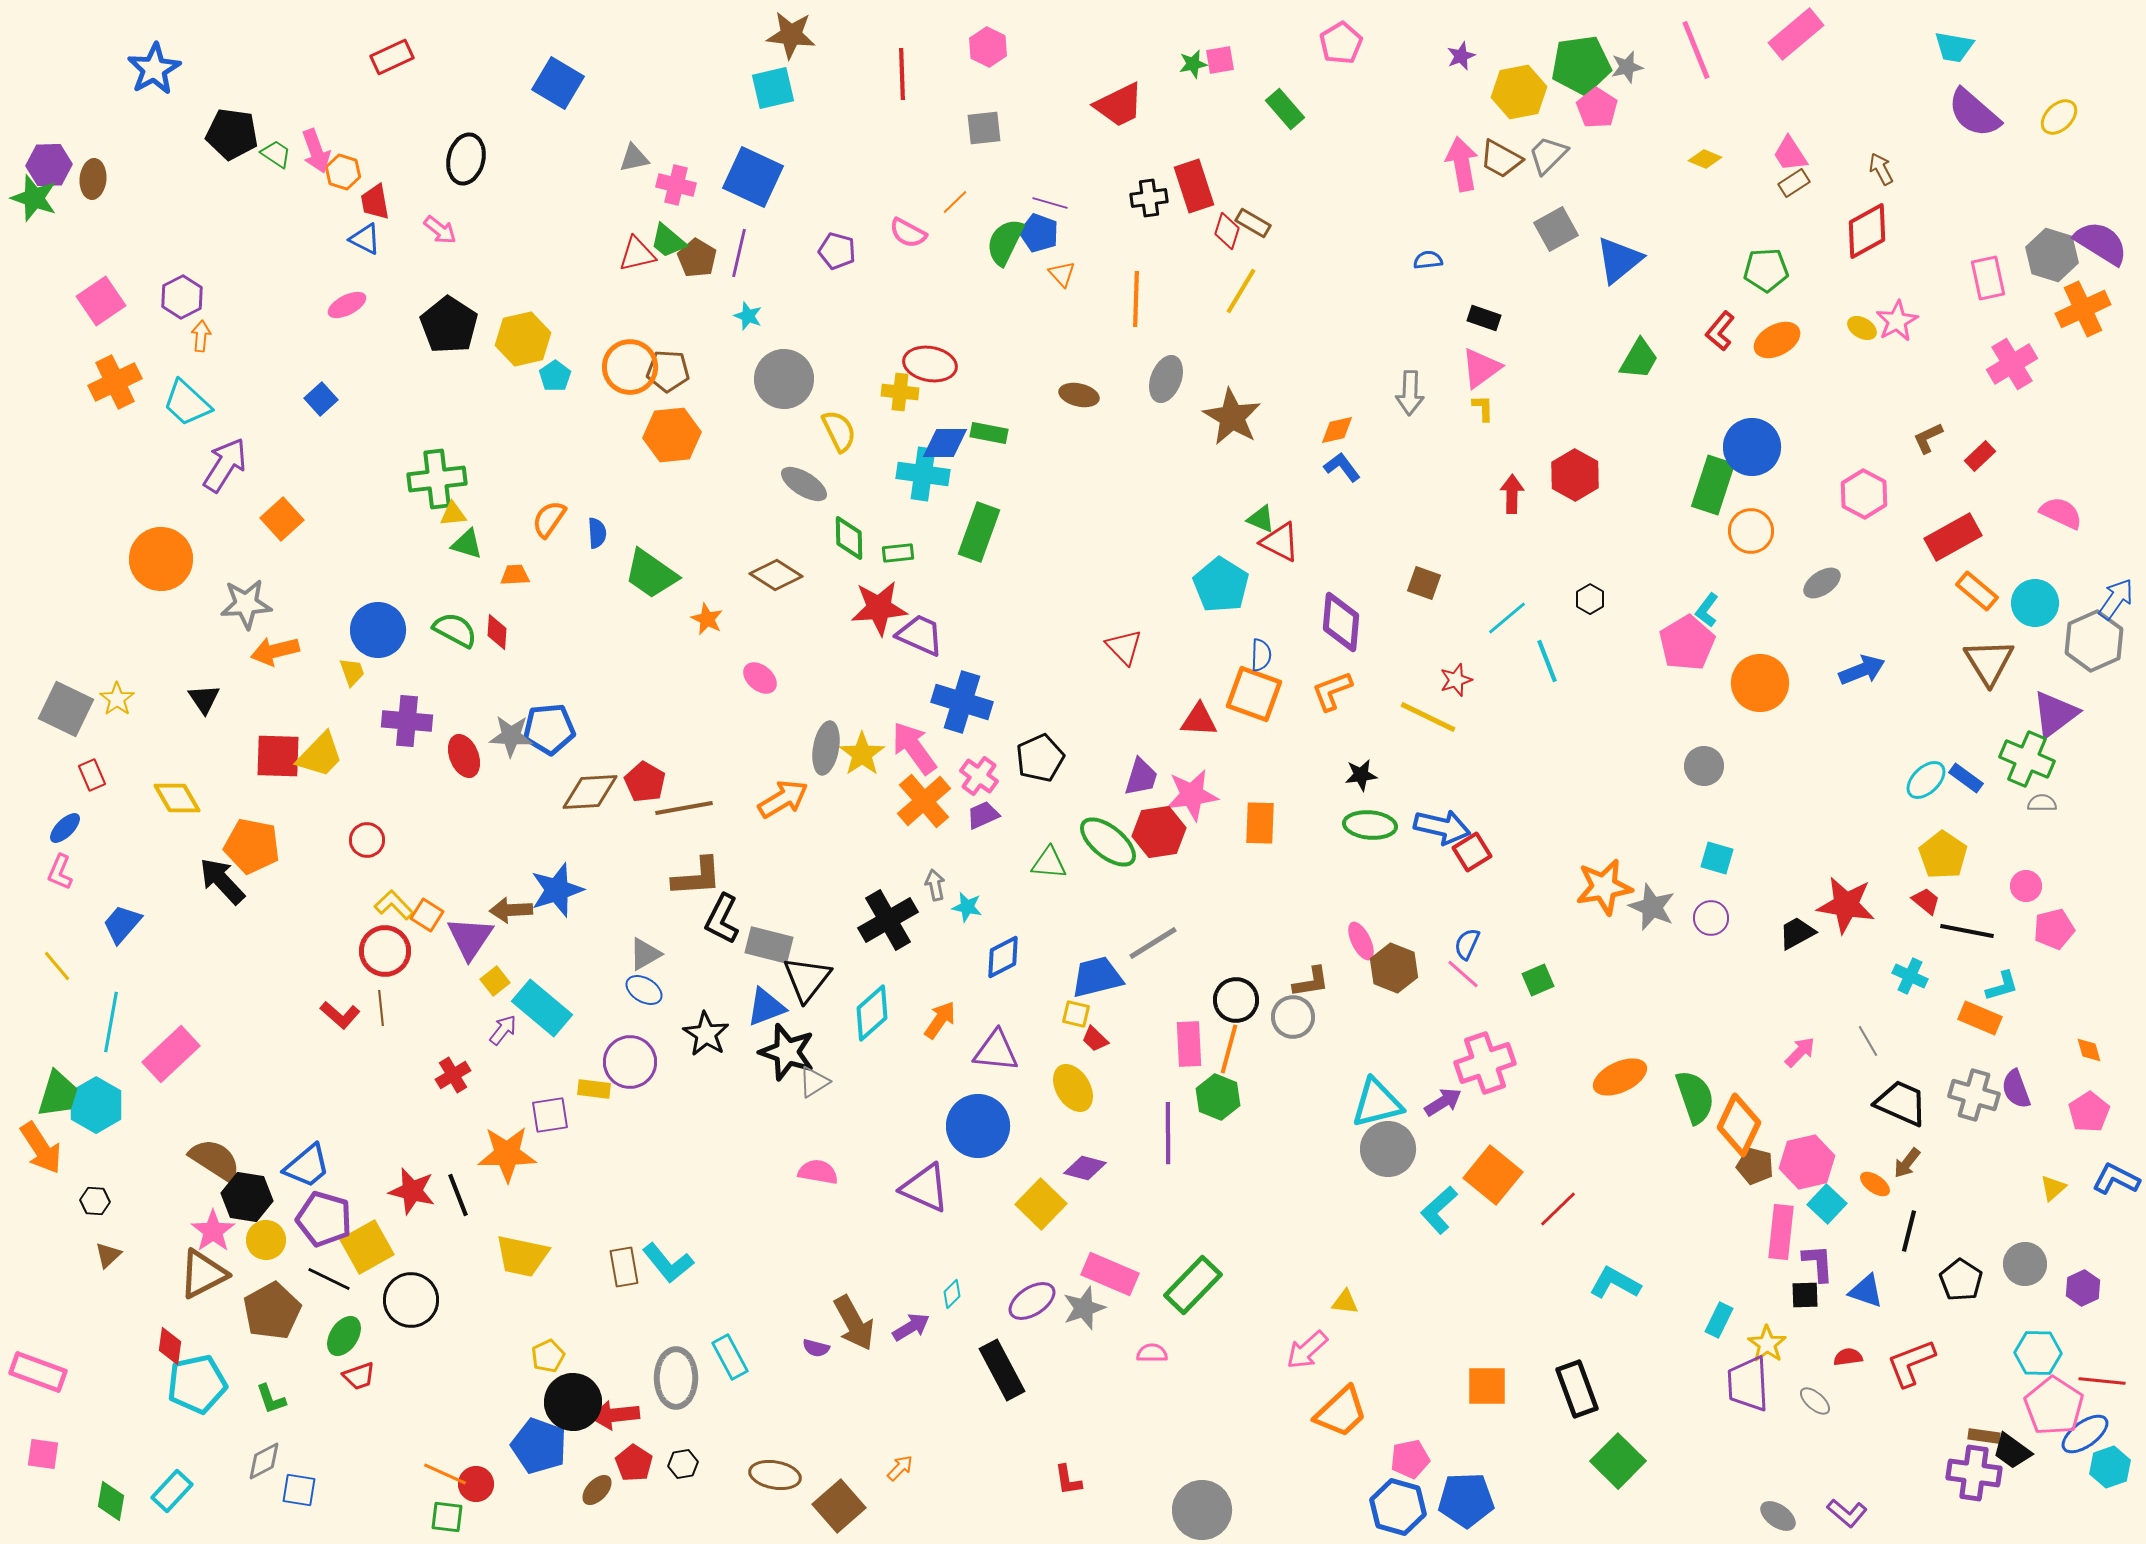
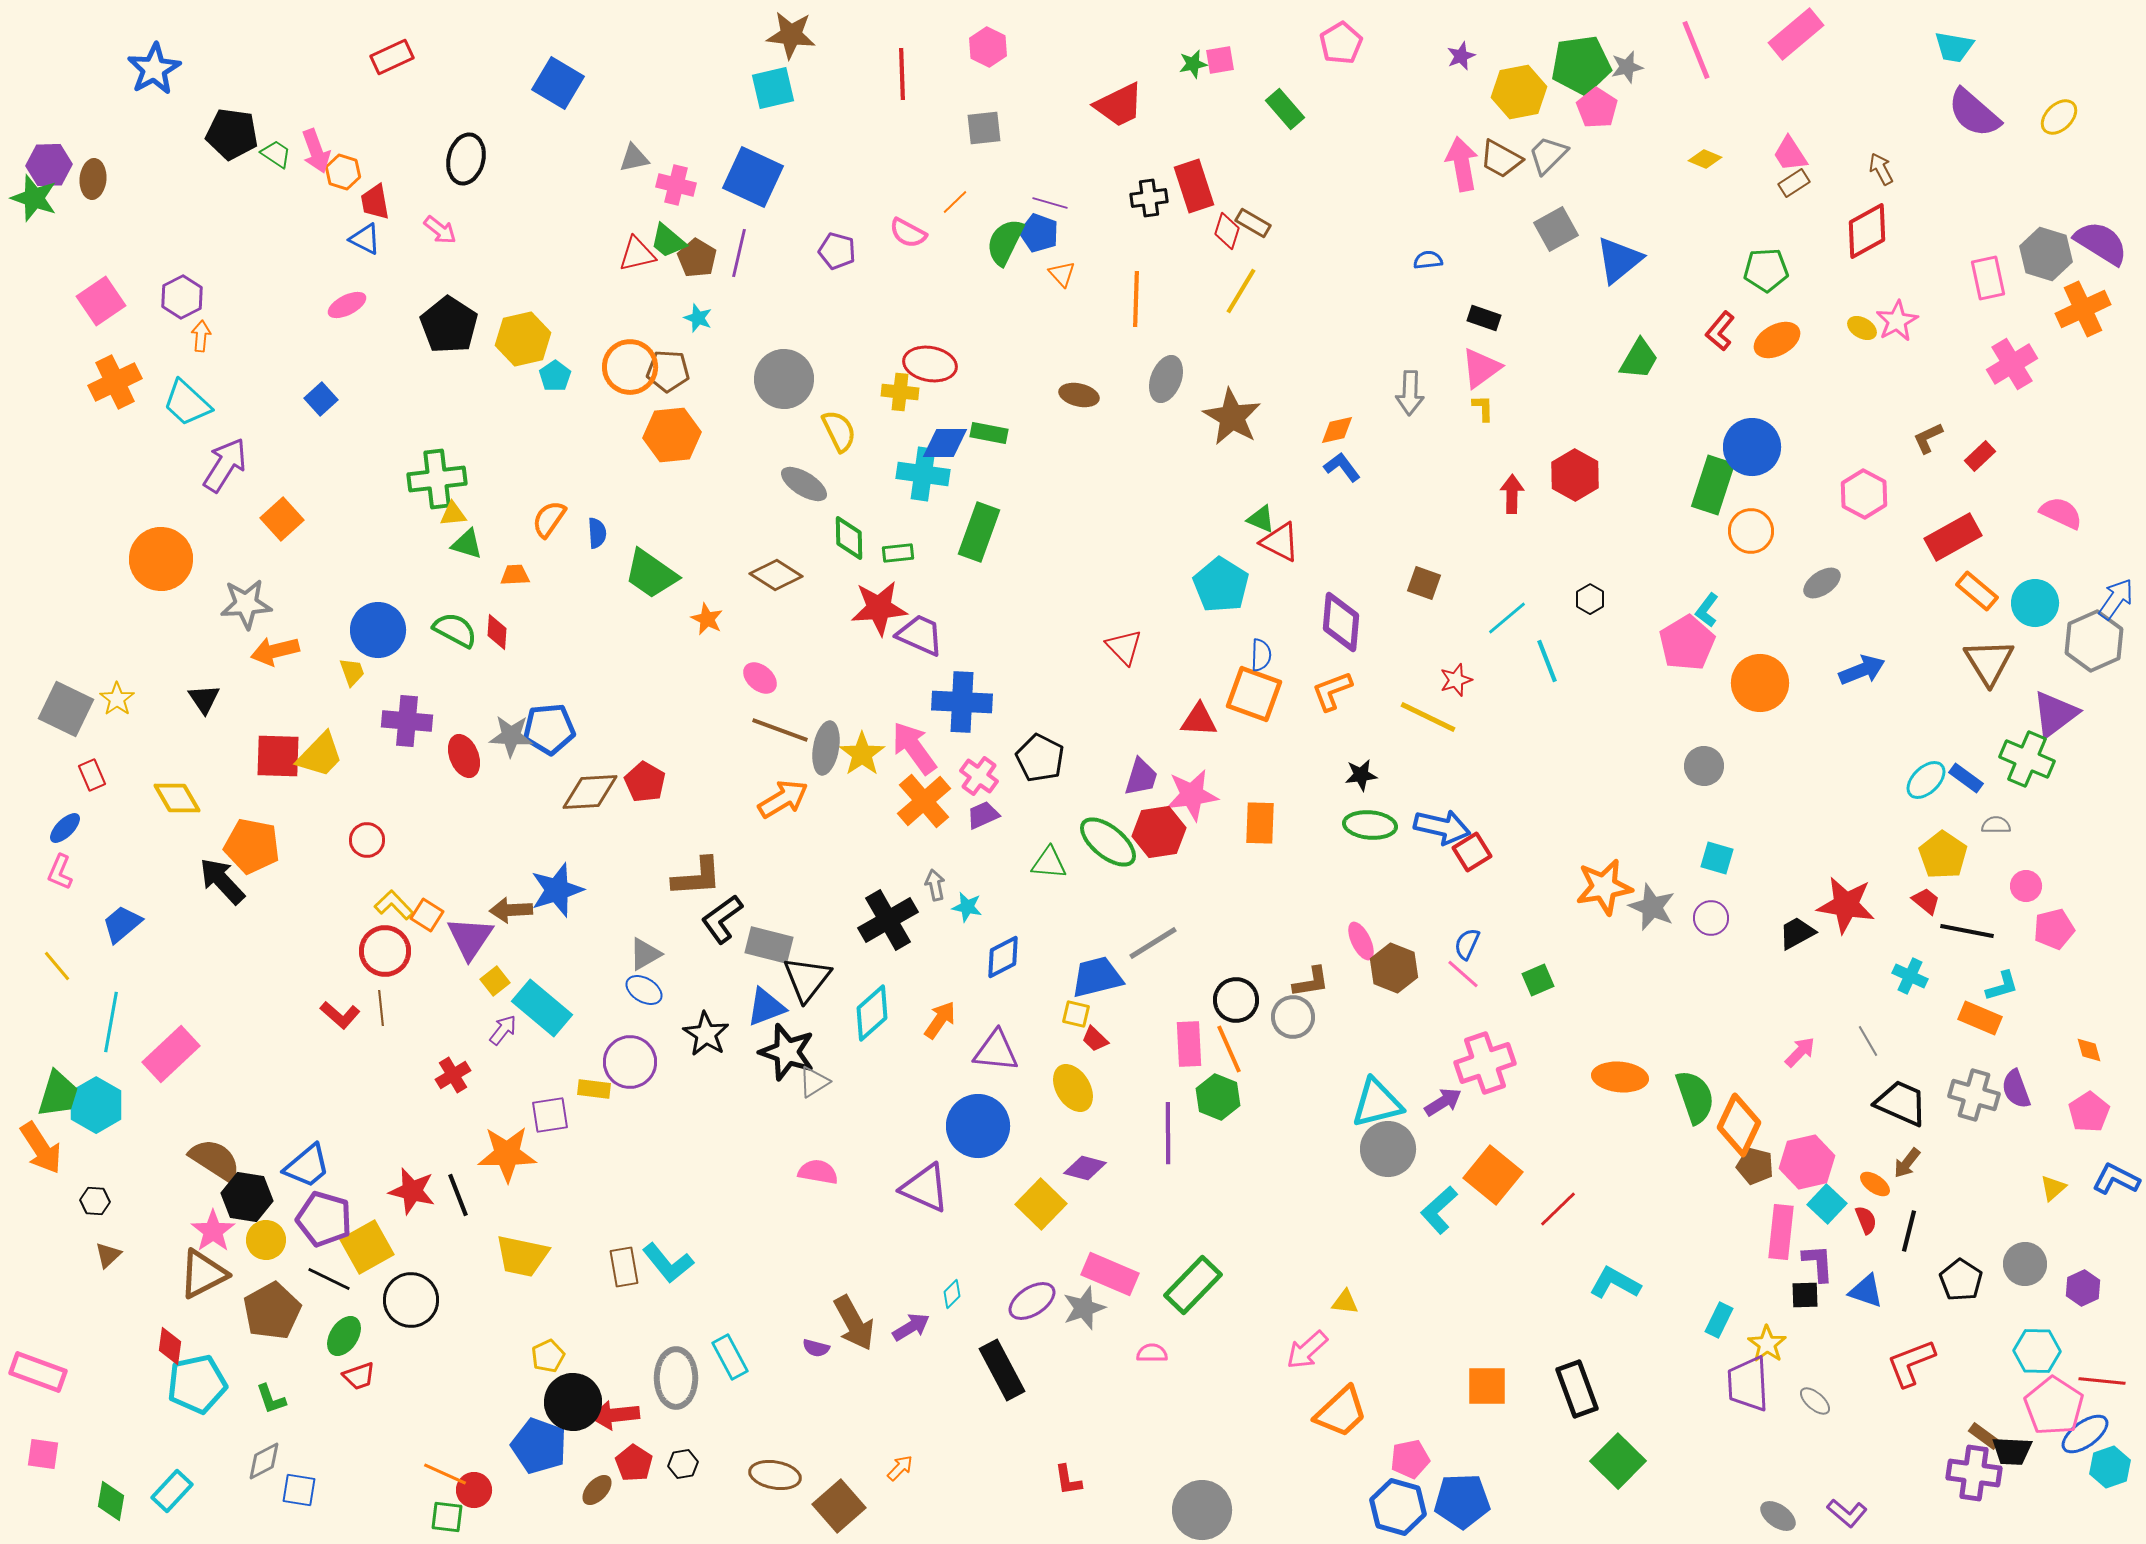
gray hexagon at (2052, 255): moved 6 px left, 1 px up
cyan star at (748, 316): moved 50 px left, 2 px down
blue cross at (962, 702): rotated 14 degrees counterclockwise
black pentagon at (1040, 758): rotated 21 degrees counterclockwise
gray semicircle at (2042, 803): moved 46 px left, 22 px down
brown line at (684, 808): moved 96 px right, 78 px up; rotated 30 degrees clockwise
black L-shape at (722, 919): rotated 27 degrees clockwise
blue trapezoid at (122, 924): rotated 9 degrees clockwise
orange line at (1229, 1049): rotated 39 degrees counterclockwise
orange ellipse at (1620, 1077): rotated 30 degrees clockwise
cyan hexagon at (2038, 1353): moved 1 px left, 2 px up
red semicircle at (1848, 1357): moved 18 px right, 137 px up; rotated 76 degrees clockwise
brown rectangle at (1984, 1436): rotated 28 degrees clockwise
black trapezoid at (2012, 1451): rotated 33 degrees counterclockwise
red circle at (476, 1484): moved 2 px left, 6 px down
blue pentagon at (1466, 1500): moved 4 px left, 1 px down
